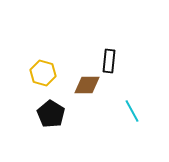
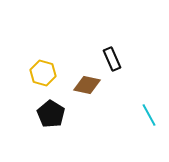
black rectangle: moved 3 px right, 2 px up; rotated 30 degrees counterclockwise
brown diamond: rotated 12 degrees clockwise
cyan line: moved 17 px right, 4 px down
